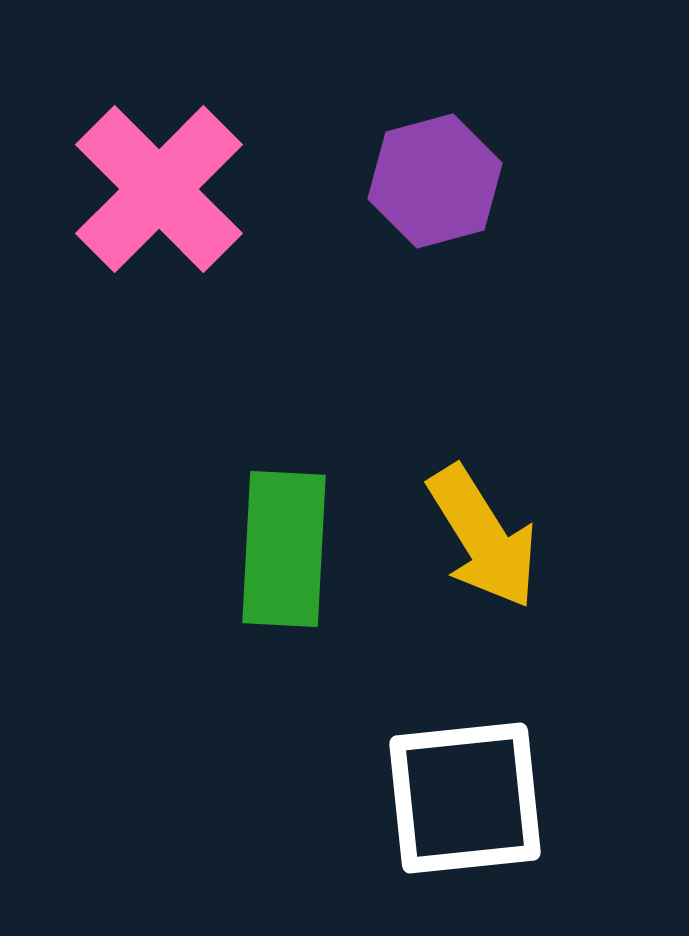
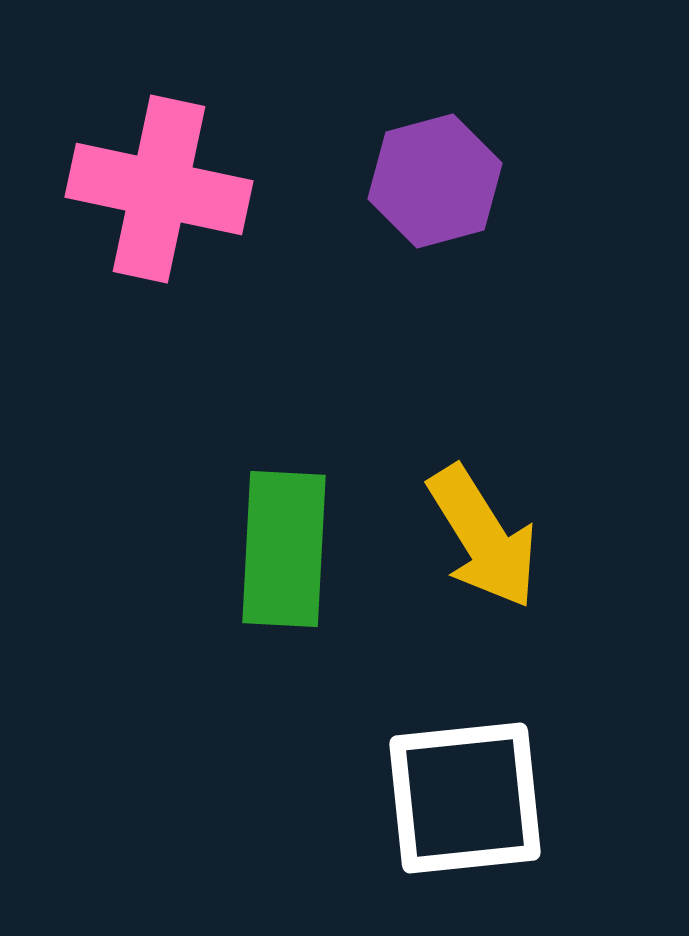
pink cross: rotated 33 degrees counterclockwise
